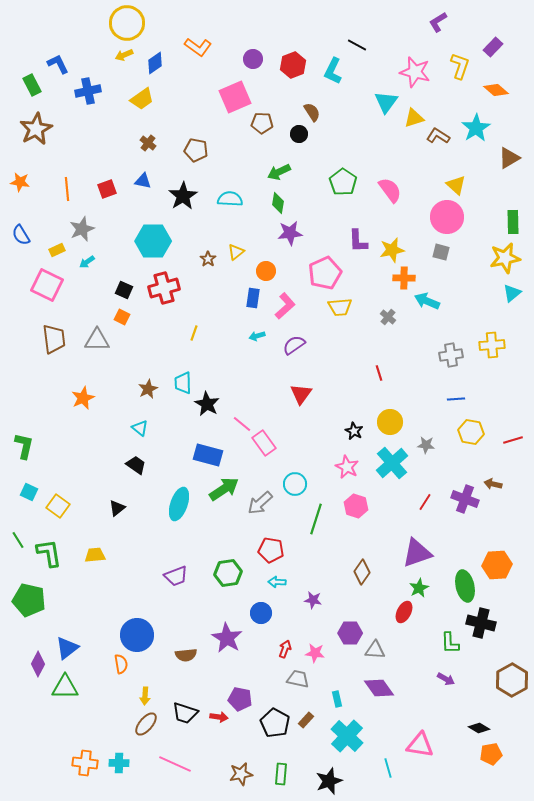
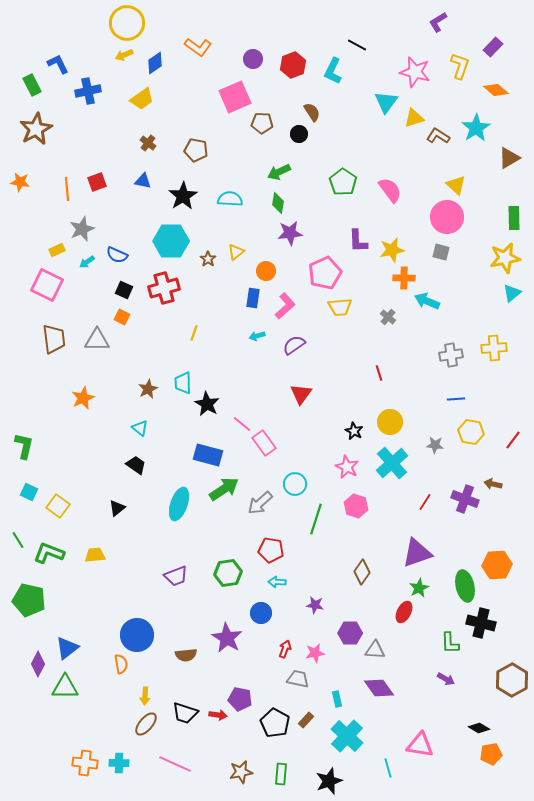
red square at (107, 189): moved 10 px left, 7 px up
green rectangle at (513, 222): moved 1 px right, 4 px up
blue semicircle at (21, 235): moved 96 px right, 20 px down; rotated 35 degrees counterclockwise
cyan hexagon at (153, 241): moved 18 px right
yellow cross at (492, 345): moved 2 px right, 3 px down
red line at (513, 440): rotated 36 degrees counterclockwise
gray star at (426, 445): moved 9 px right
green L-shape at (49, 553): rotated 60 degrees counterclockwise
purple star at (313, 600): moved 2 px right, 5 px down
pink star at (315, 653): rotated 18 degrees counterclockwise
red arrow at (219, 717): moved 1 px left, 2 px up
brown star at (241, 774): moved 2 px up
